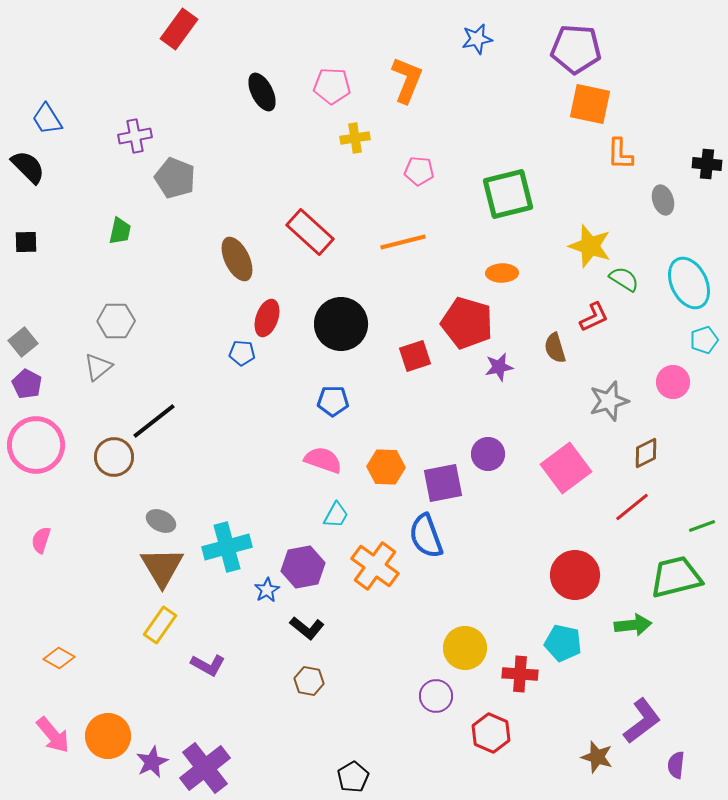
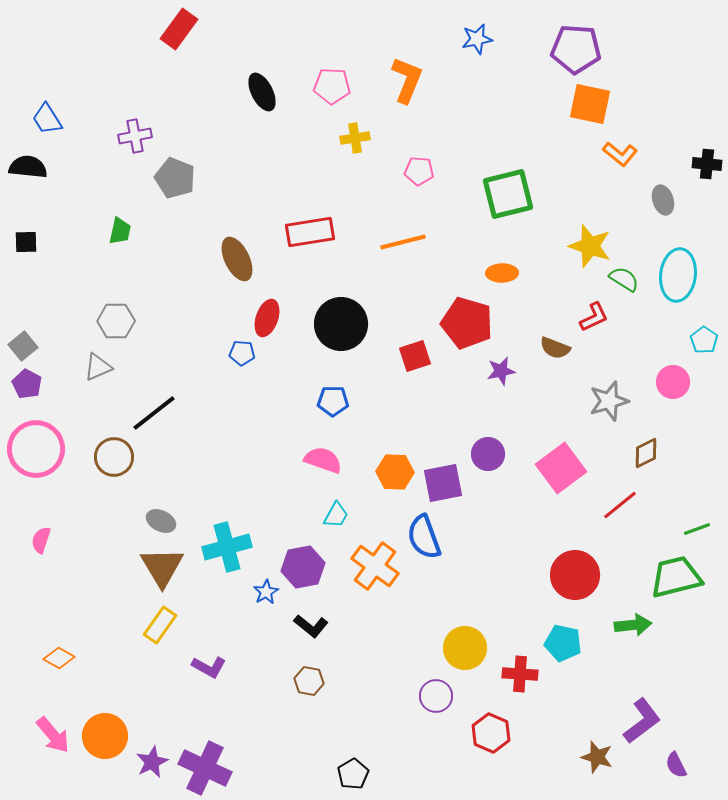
orange L-shape at (620, 154): rotated 52 degrees counterclockwise
black semicircle at (28, 167): rotated 39 degrees counterclockwise
red rectangle at (310, 232): rotated 51 degrees counterclockwise
cyan ellipse at (689, 283): moved 11 px left, 8 px up; rotated 33 degrees clockwise
cyan pentagon at (704, 340): rotated 20 degrees counterclockwise
gray square at (23, 342): moved 4 px down
brown semicircle at (555, 348): rotated 52 degrees counterclockwise
gray triangle at (98, 367): rotated 16 degrees clockwise
purple star at (499, 367): moved 2 px right, 4 px down
black line at (154, 421): moved 8 px up
pink circle at (36, 445): moved 4 px down
orange hexagon at (386, 467): moved 9 px right, 5 px down
pink square at (566, 468): moved 5 px left
red line at (632, 507): moved 12 px left, 2 px up
green line at (702, 526): moved 5 px left, 3 px down
blue semicircle at (426, 536): moved 2 px left, 1 px down
blue star at (267, 590): moved 1 px left, 2 px down
black L-shape at (307, 628): moved 4 px right, 2 px up
purple L-shape at (208, 665): moved 1 px right, 2 px down
orange circle at (108, 736): moved 3 px left
purple semicircle at (676, 765): rotated 32 degrees counterclockwise
purple cross at (205, 768): rotated 27 degrees counterclockwise
black pentagon at (353, 777): moved 3 px up
